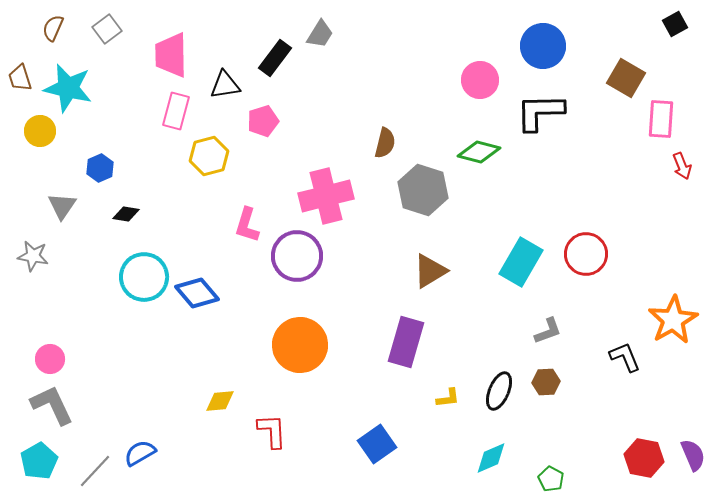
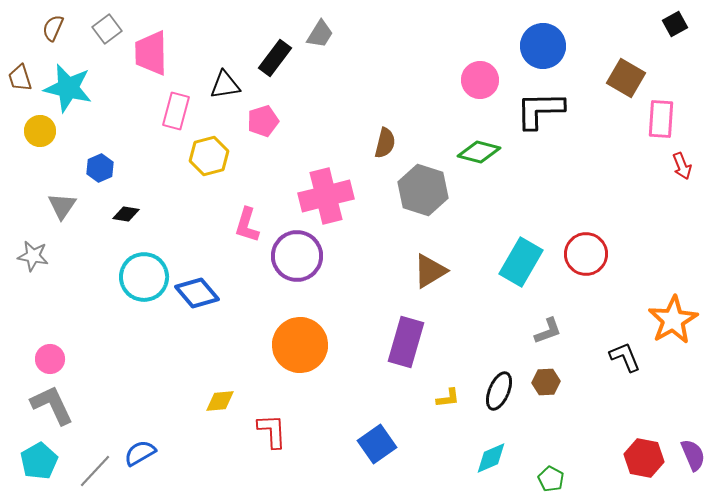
pink trapezoid at (171, 55): moved 20 px left, 2 px up
black L-shape at (540, 112): moved 2 px up
